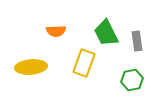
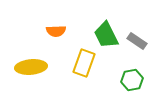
green trapezoid: moved 2 px down
gray rectangle: rotated 48 degrees counterclockwise
